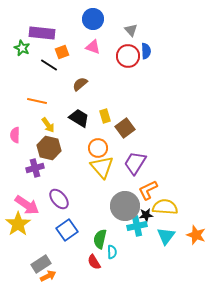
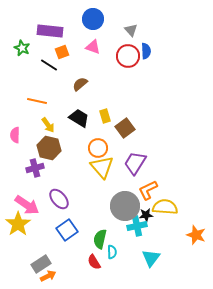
purple rectangle: moved 8 px right, 2 px up
cyan triangle: moved 15 px left, 22 px down
